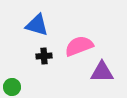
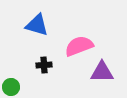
black cross: moved 9 px down
green circle: moved 1 px left
